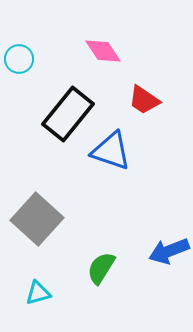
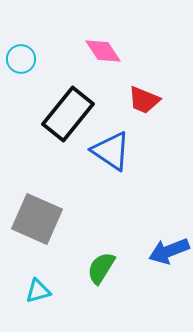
cyan circle: moved 2 px right
red trapezoid: rotated 12 degrees counterclockwise
blue triangle: rotated 15 degrees clockwise
gray square: rotated 18 degrees counterclockwise
cyan triangle: moved 2 px up
